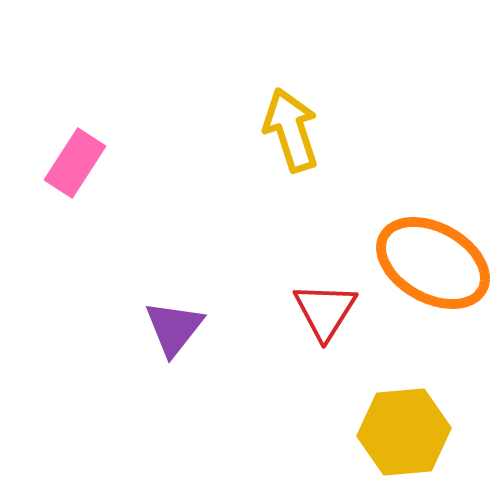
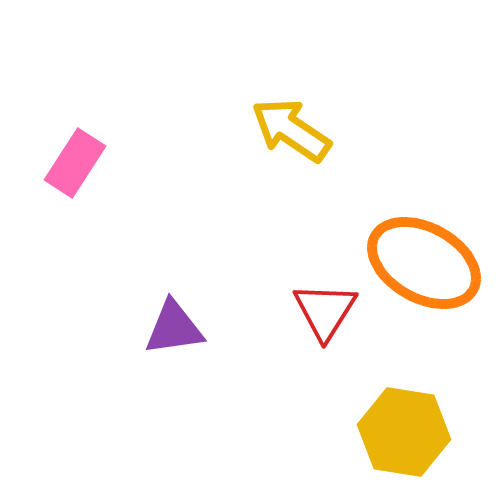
yellow arrow: rotated 38 degrees counterclockwise
orange ellipse: moved 9 px left
purple triangle: rotated 44 degrees clockwise
yellow hexagon: rotated 14 degrees clockwise
